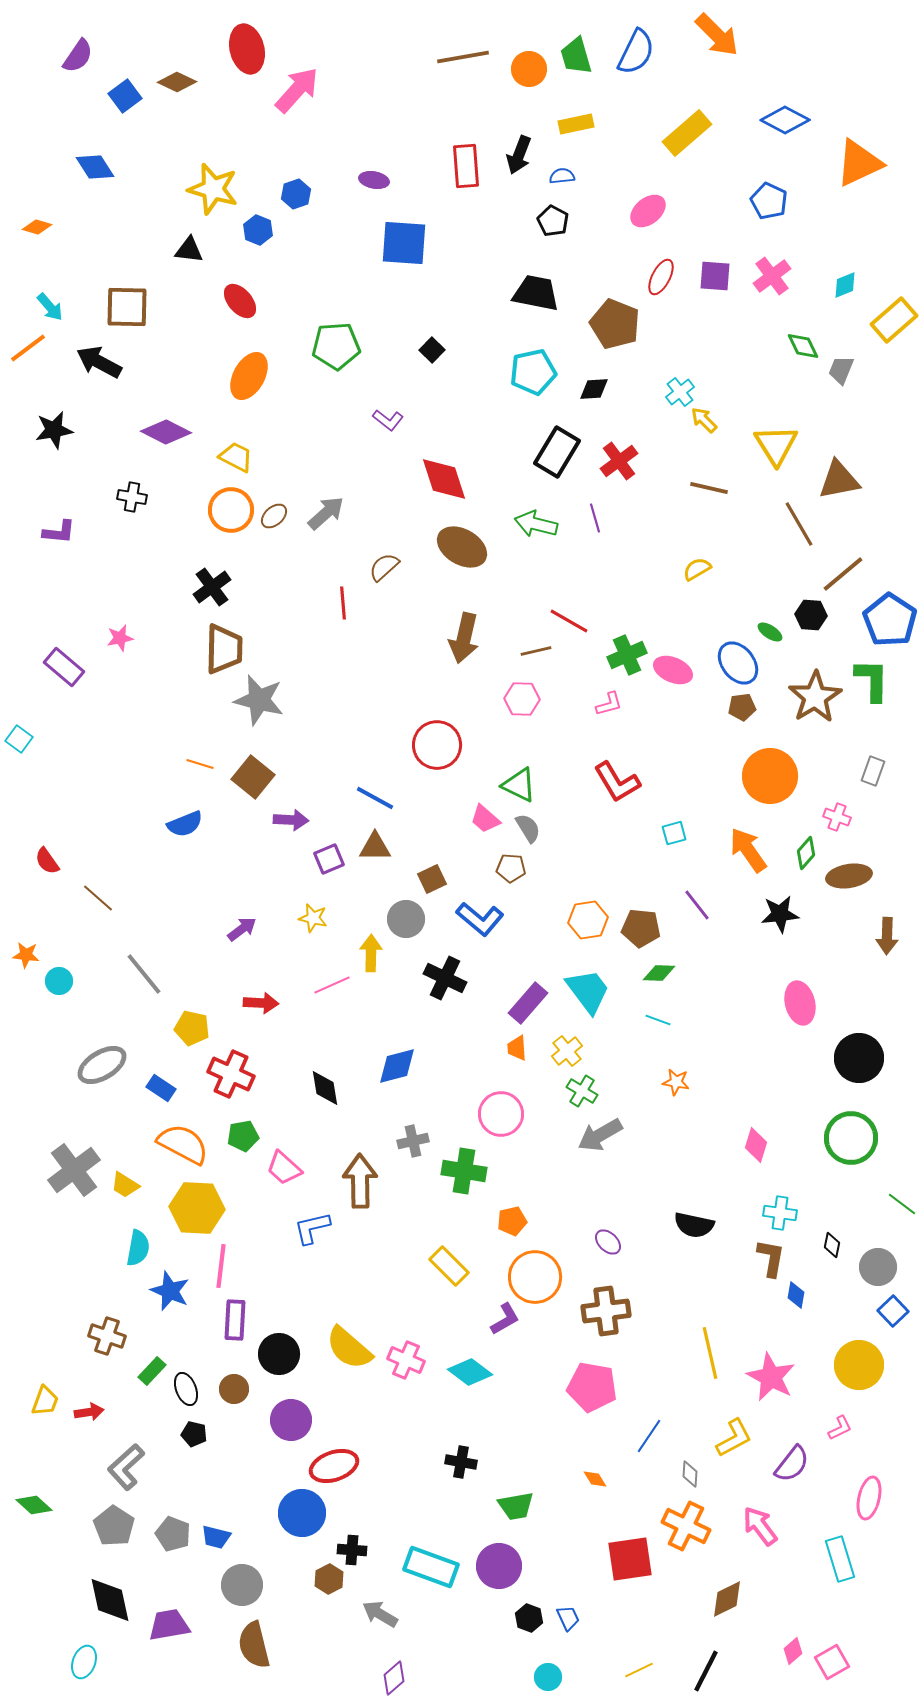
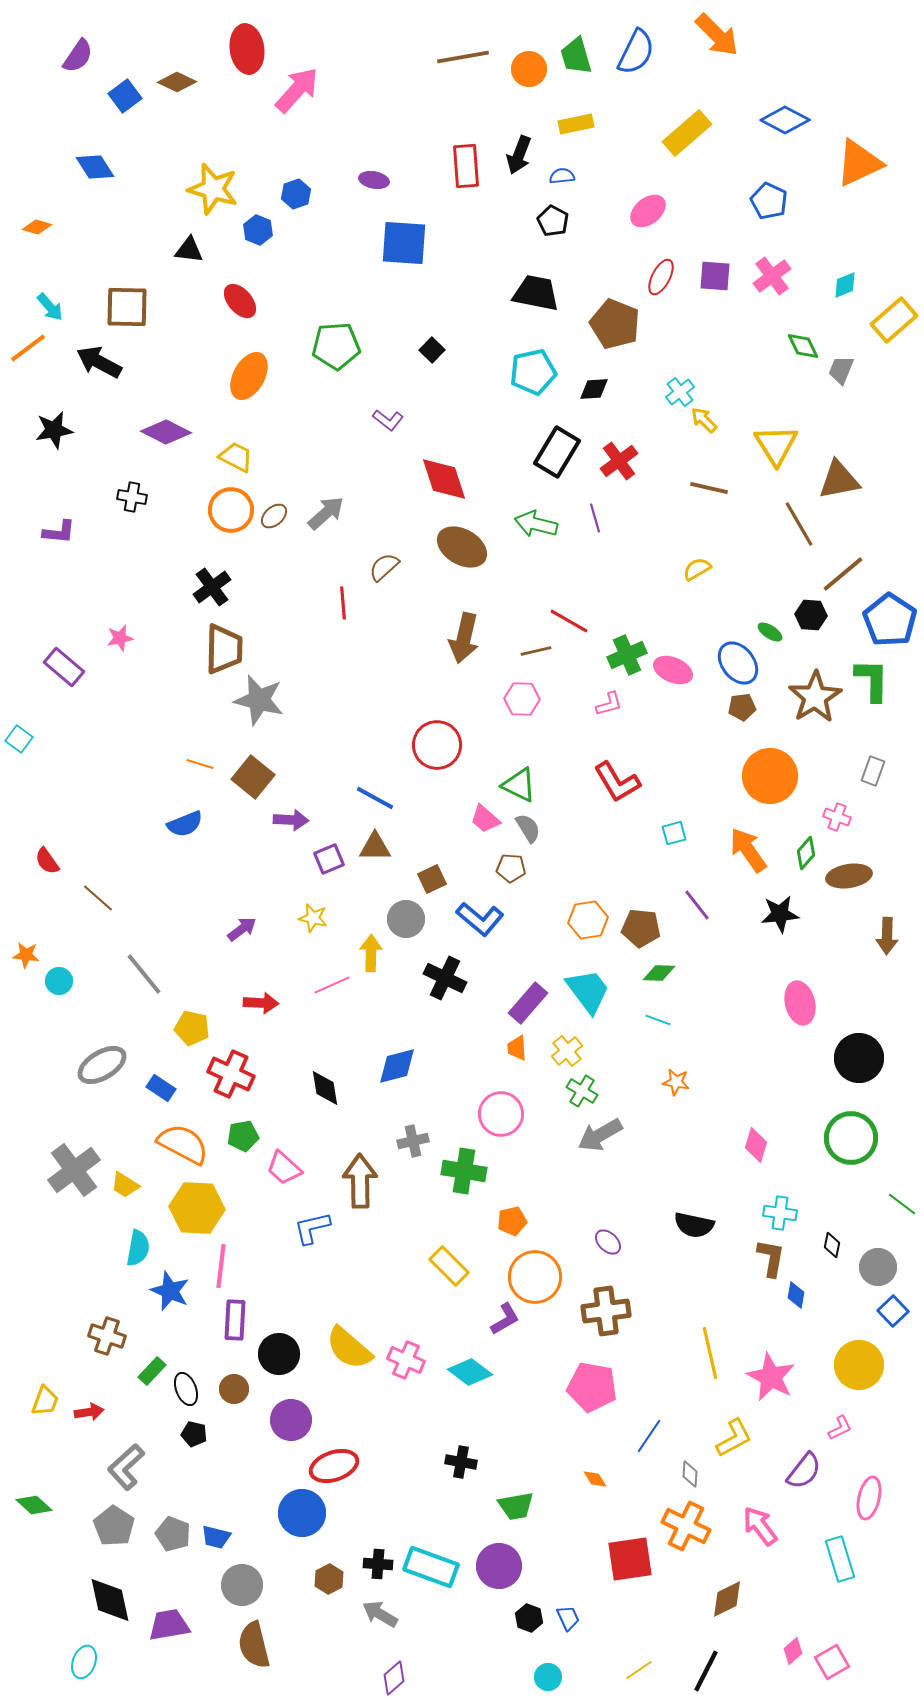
red ellipse at (247, 49): rotated 6 degrees clockwise
purple semicircle at (792, 1464): moved 12 px right, 7 px down
black cross at (352, 1550): moved 26 px right, 14 px down
yellow line at (639, 1670): rotated 8 degrees counterclockwise
